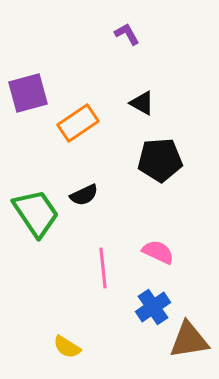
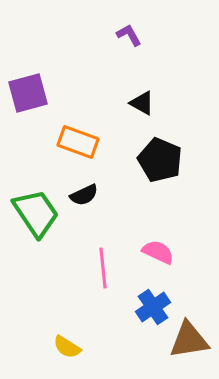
purple L-shape: moved 2 px right, 1 px down
orange rectangle: moved 19 px down; rotated 54 degrees clockwise
black pentagon: rotated 27 degrees clockwise
